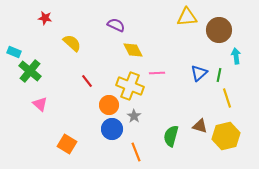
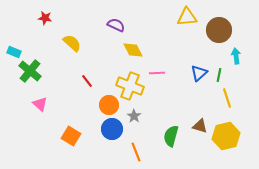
orange square: moved 4 px right, 8 px up
